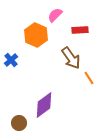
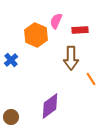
pink semicircle: moved 1 px right, 6 px down; rotated 21 degrees counterclockwise
brown arrow: rotated 35 degrees clockwise
orange line: moved 2 px right, 1 px down
purple diamond: moved 6 px right, 1 px down
brown circle: moved 8 px left, 6 px up
